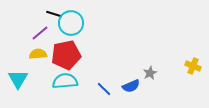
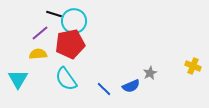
cyan circle: moved 3 px right, 2 px up
red pentagon: moved 4 px right, 11 px up
cyan semicircle: moved 1 px right, 2 px up; rotated 120 degrees counterclockwise
